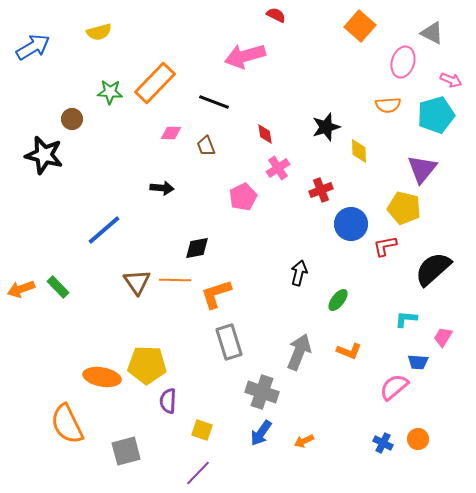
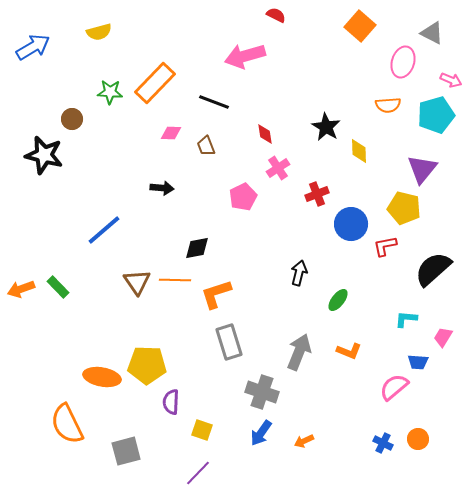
black star at (326, 127): rotated 24 degrees counterclockwise
red cross at (321, 190): moved 4 px left, 4 px down
purple semicircle at (168, 401): moved 3 px right, 1 px down
